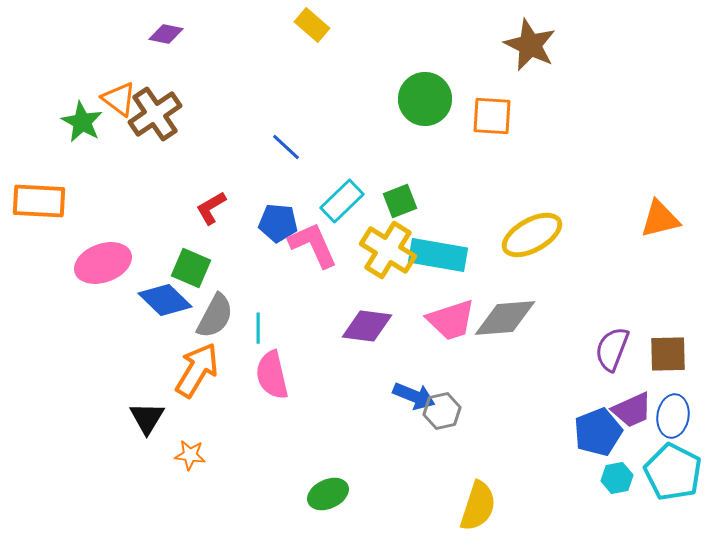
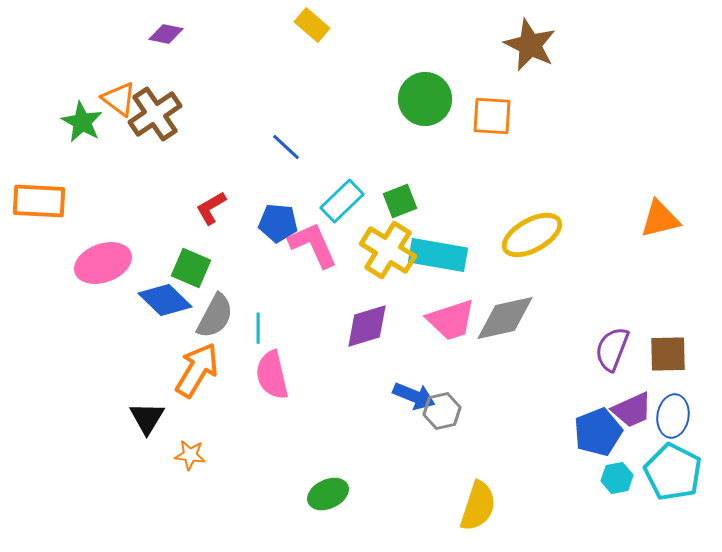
gray diamond at (505, 318): rotated 8 degrees counterclockwise
purple diamond at (367, 326): rotated 24 degrees counterclockwise
